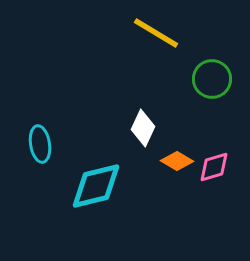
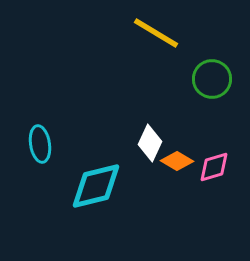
white diamond: moved 7 px right, 15 px down
